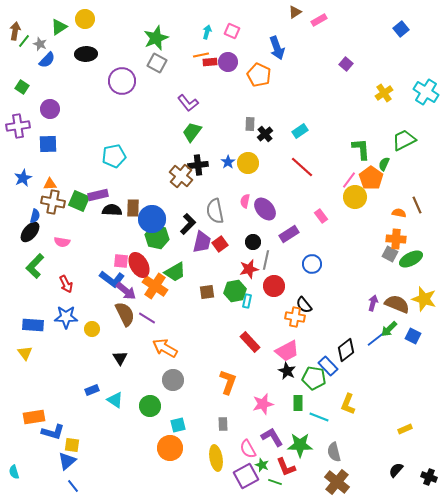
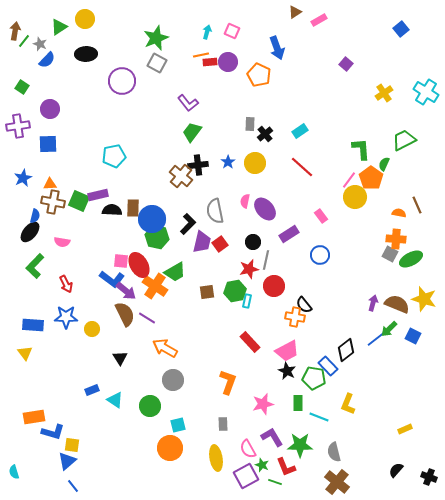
yellow circle at (248, 163): moved 7 px right
blue circle at (312, 264): moved 8 px right, 9 px up
